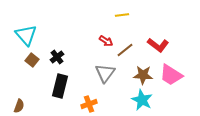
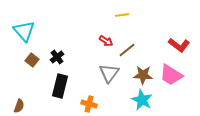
cyan triangle: moved 2 px left, 4 px up
red L-shape: moved 21 px right
brown line: moved 2 px right
gray triangle: moved 4 px right
orange cross: rotated 35 degrees clockwise
